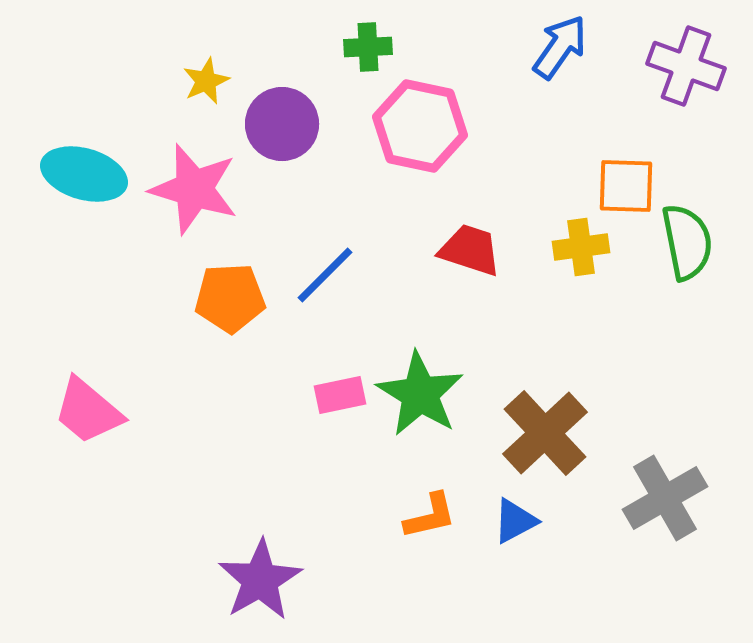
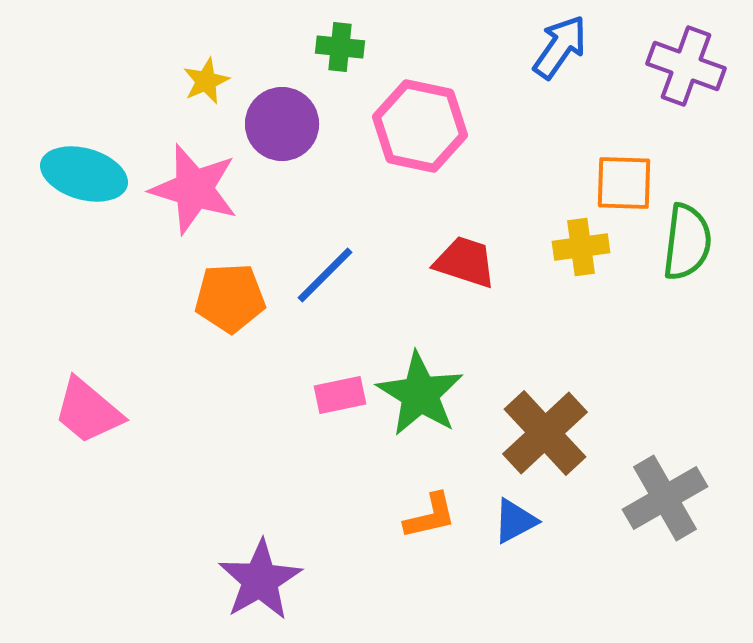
green cross: moved 28 px left; rotated 9 degrees clockwise
orange square: moved 2 px left, 3 px up
green semicircle: rotated 18 degrees clockwise
red trapezoid: moved 5 px left, 12 px down
